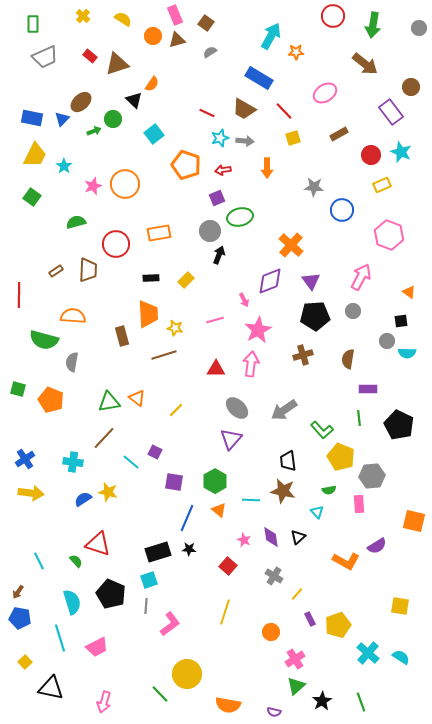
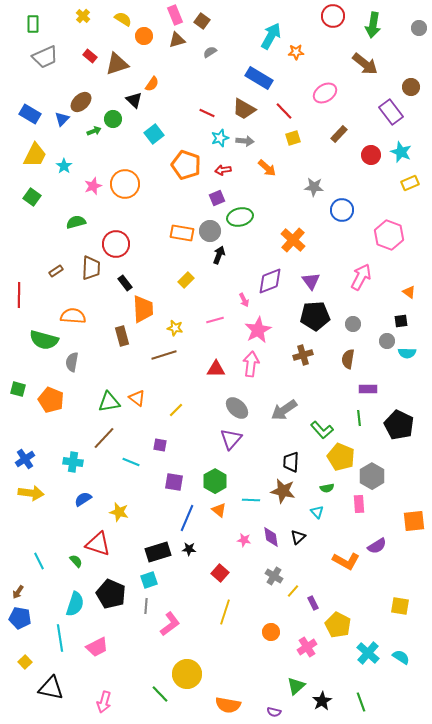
brown square at (206, 23): moved 4 px left, 2 px up
orange circle at (153, 36): moved 9 px left
blue rectangle at (32, 118): moved 2 px left, 4 px up; rotated 20 degrees clockwise
brown rectangle at (339, 134): rotated 18 degrees counterclockwise
orange arrow at (267, 168): rotated 48 degrees counterclockwise
yellow rectangle at (382, 185): moved 28 px right, 2 px up
orange rectangle at (159, 233): moved 23 px right; rotated 20 degrees clockwise
orange cross at (291, 245): moved 2 px right, 5 px up
brown trapezoid at (88, 270): moved 3 px right, 2 px up
black rectangle at (151, 278): moved 26 px left, 5 px down; rotated 56 degrees clockwise
gray circle at (353, 311): moved 13 px down
orange trapezoid at (148, 314): moved 5 px left, 5 px up
purple square at (155, 452): moved 5 px right, 7 px up; rotated 16 degrees counterclockwise
black trapezoid at (288, 461): moved 3 px right, 1 px down; rotated 10 degrees clockwise
cyan line at (131, 462): rotated 18 degrees counterclockwise
gray hexagon at (372, 476): rotated 25 degrees counterclockwise
green semicircle at (329, 490): moved 2 px left, 2 px up
yellow star at (108, 492): moved 11 px right, 20 px down
orange square at (414, 521): rotated 20 degrees counterclockwise
pink star at (244, 540): rotated 16 degrees counterclockwise
red square at (228, 566): moved 8 px left, 7 px down
yellow line at (297, 594): moved 4 px left, 3 px up
cyan semicircle at (72, 602): moved 3 px right, 2 px down; rotated 35 degrees clockwise
purple rectangle at (310, 619): moved 3 px right, 16 px up
yellow pentagon at (338, 625): rotated 25 degrees counterclockwise
cyan line at (60, 638): rotated 8 degrees clockwise
pink cross at (295, 659): moved 12 px right, 12 px up
